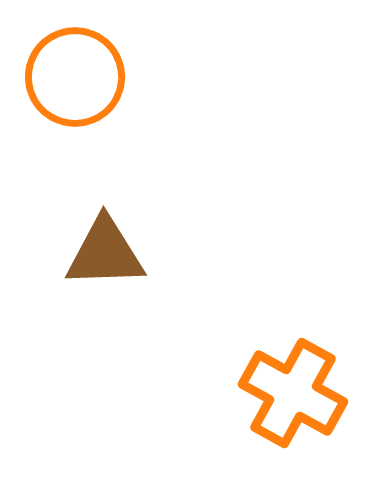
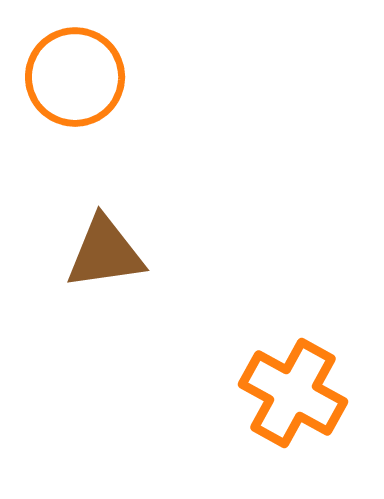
brown triangle: rotated 6 degrees counterclockwise
